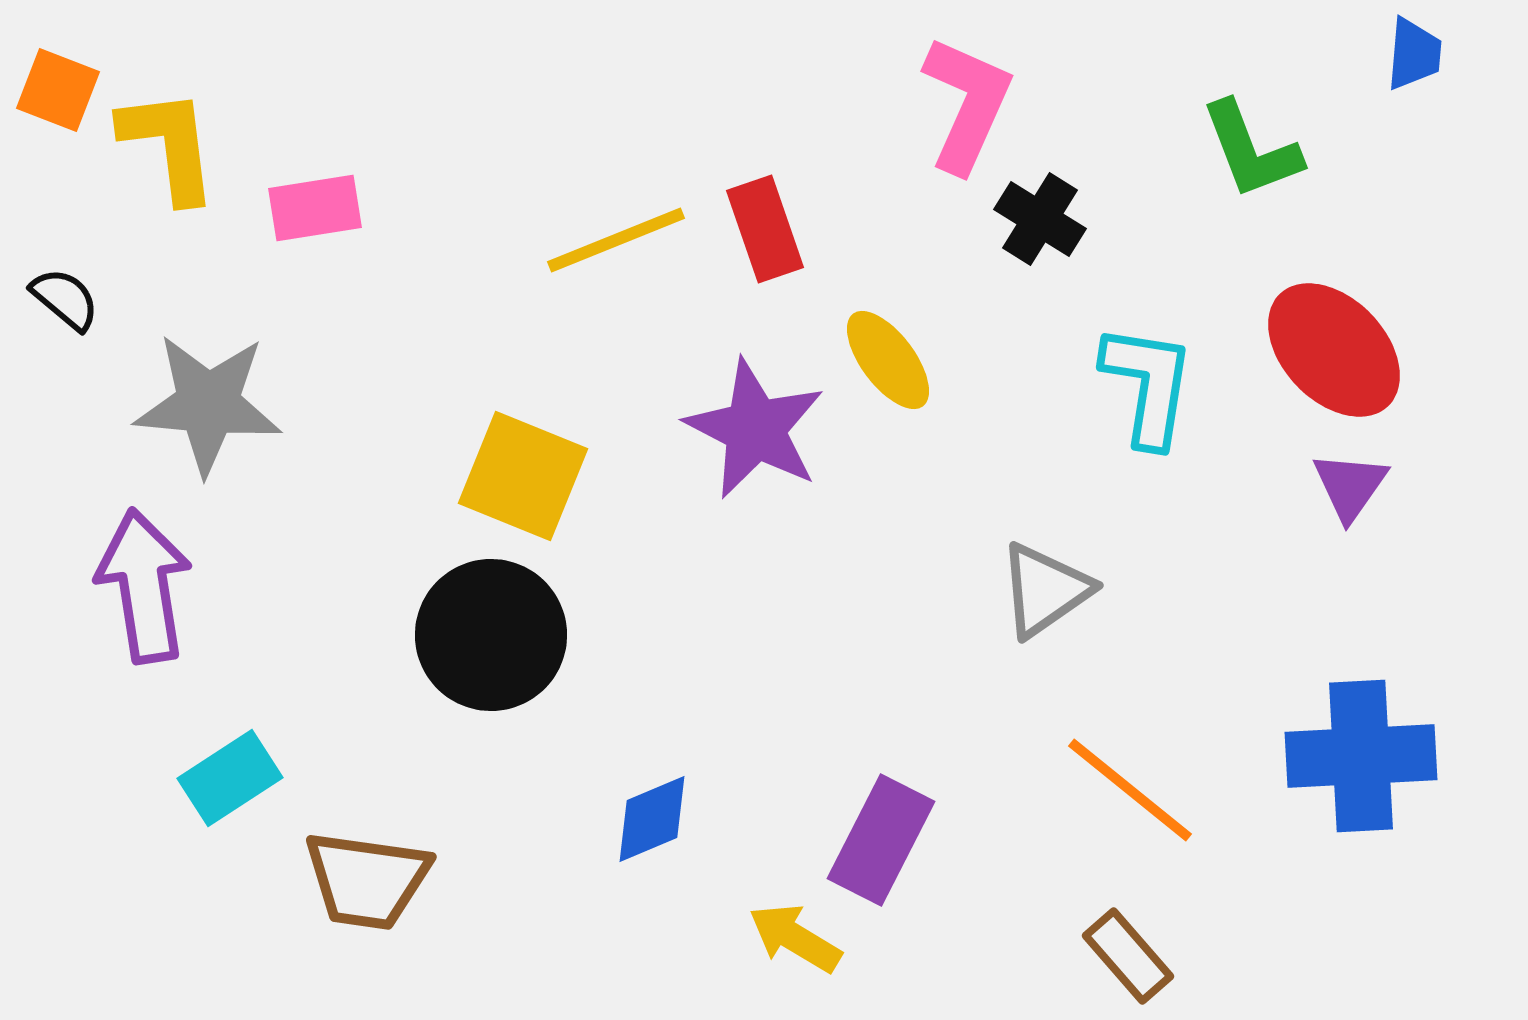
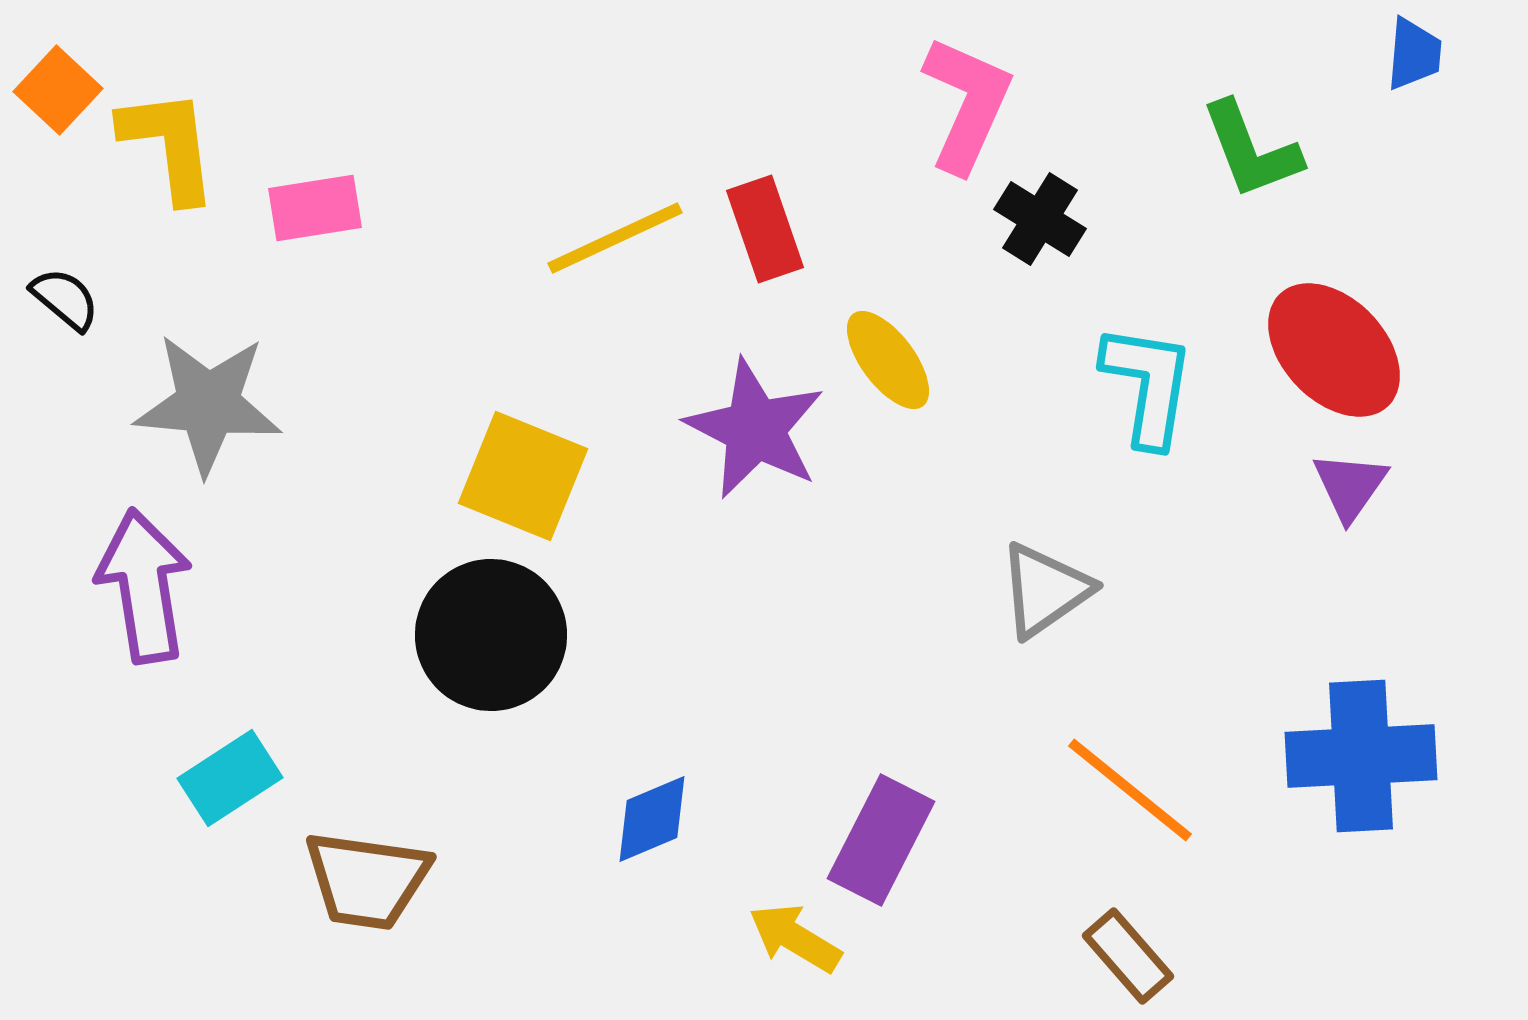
orange square: rotated 22 degrees clockwise
yellow line: moved 1 px left, 2 px up; rotated 3 degrees counterclockwise
